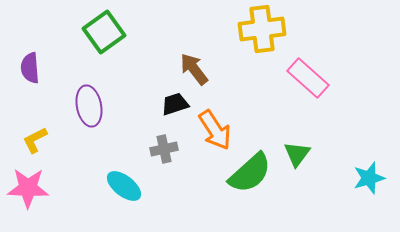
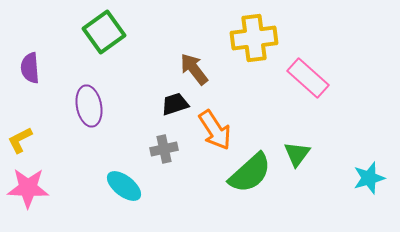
yellow cross: moved 8 px left, 9 px down
yellow L-shape: moved 15 px left
